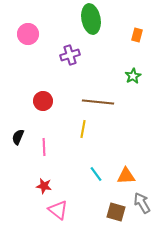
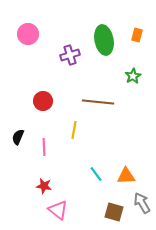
green ellipse: moved 13 px right, 21 px down
yellow line: moved 9 px left, 1 px down
brown square: moved 2 px left
